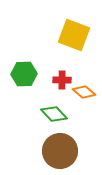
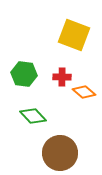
green hexagon: rotated 10 degrees clockwise
red cross: moved 3 px up
green diamond: moved 21 px left, 2 px down
brown circle: moved 2 px down
